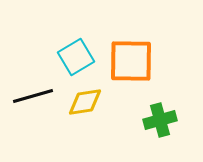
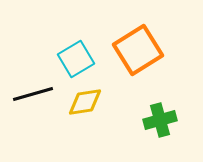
cyan square: moved 2 px down
orange square: moved 7 px right, 11 px up; rotated 33 degrees counterclockwise
black line: moved 2 px up
